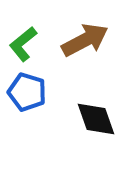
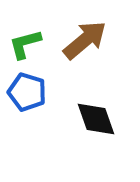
brown arrow: rotated 12 degrees counterclockwise
green L-shape: moved 2 px right; rotated 24 degrees clockwise
